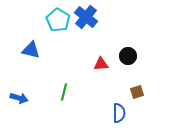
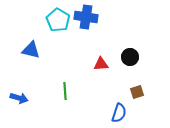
blue cross: rotated 30 degrees counterclockwise
black circle: moved 2 px right, 1 px down
green line: moved 1 px right, 1 px up; rotated 18 degrees counterclockwise
blue semicircle: rotated 18 degrees clockwise
